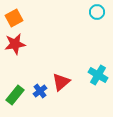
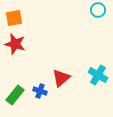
cyan circle: moved 1 px right, 2 px up
orange square: rotated 18 degrees clockwise
red star: rotated 25 degrees clockwise
red triangle: moved 4 px up
blue cross: rotated 32 degrees counterclockwise
